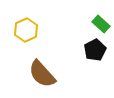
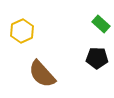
yellow hexagon: moved 4 px left, 1 px down
black pentagon: moved 2 px right, 8 px down; rotated 30 degrees clockwise
